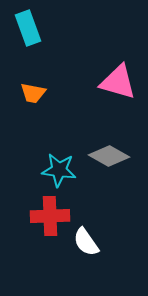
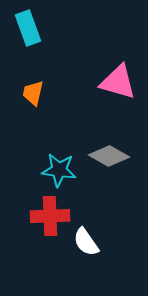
orange trapezoid: rotated 92 degrees clockwise
